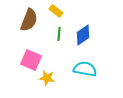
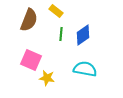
green line: moved 2 px right
